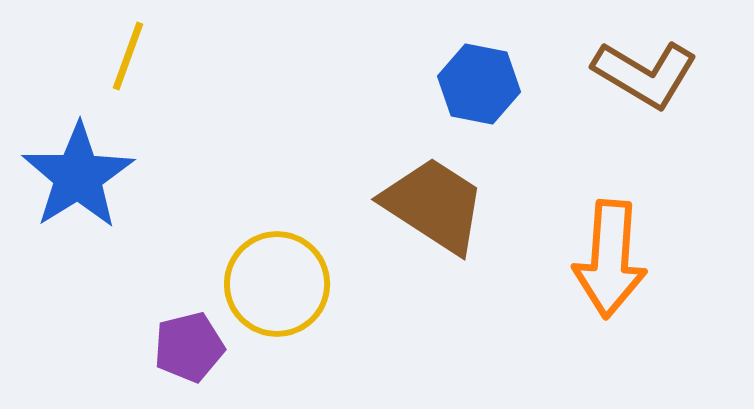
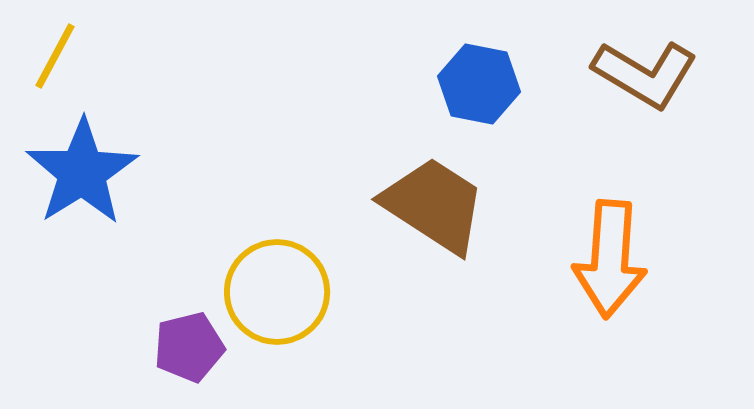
yellow line: moved 73 px left; rotated 8 degrees clockwise
blue star: moved 4 px right, 4 px up
yellow circle: moved 8 px down
